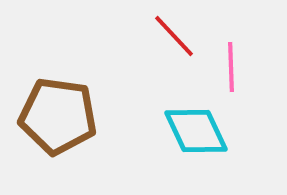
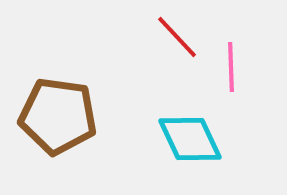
red line: moved 3 px right, 1 px down
cyan diamond: moved 6 px left, 8 px down
